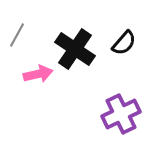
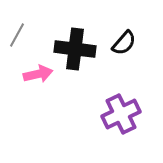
black cross: rotated 27 degrees counterclockwise
